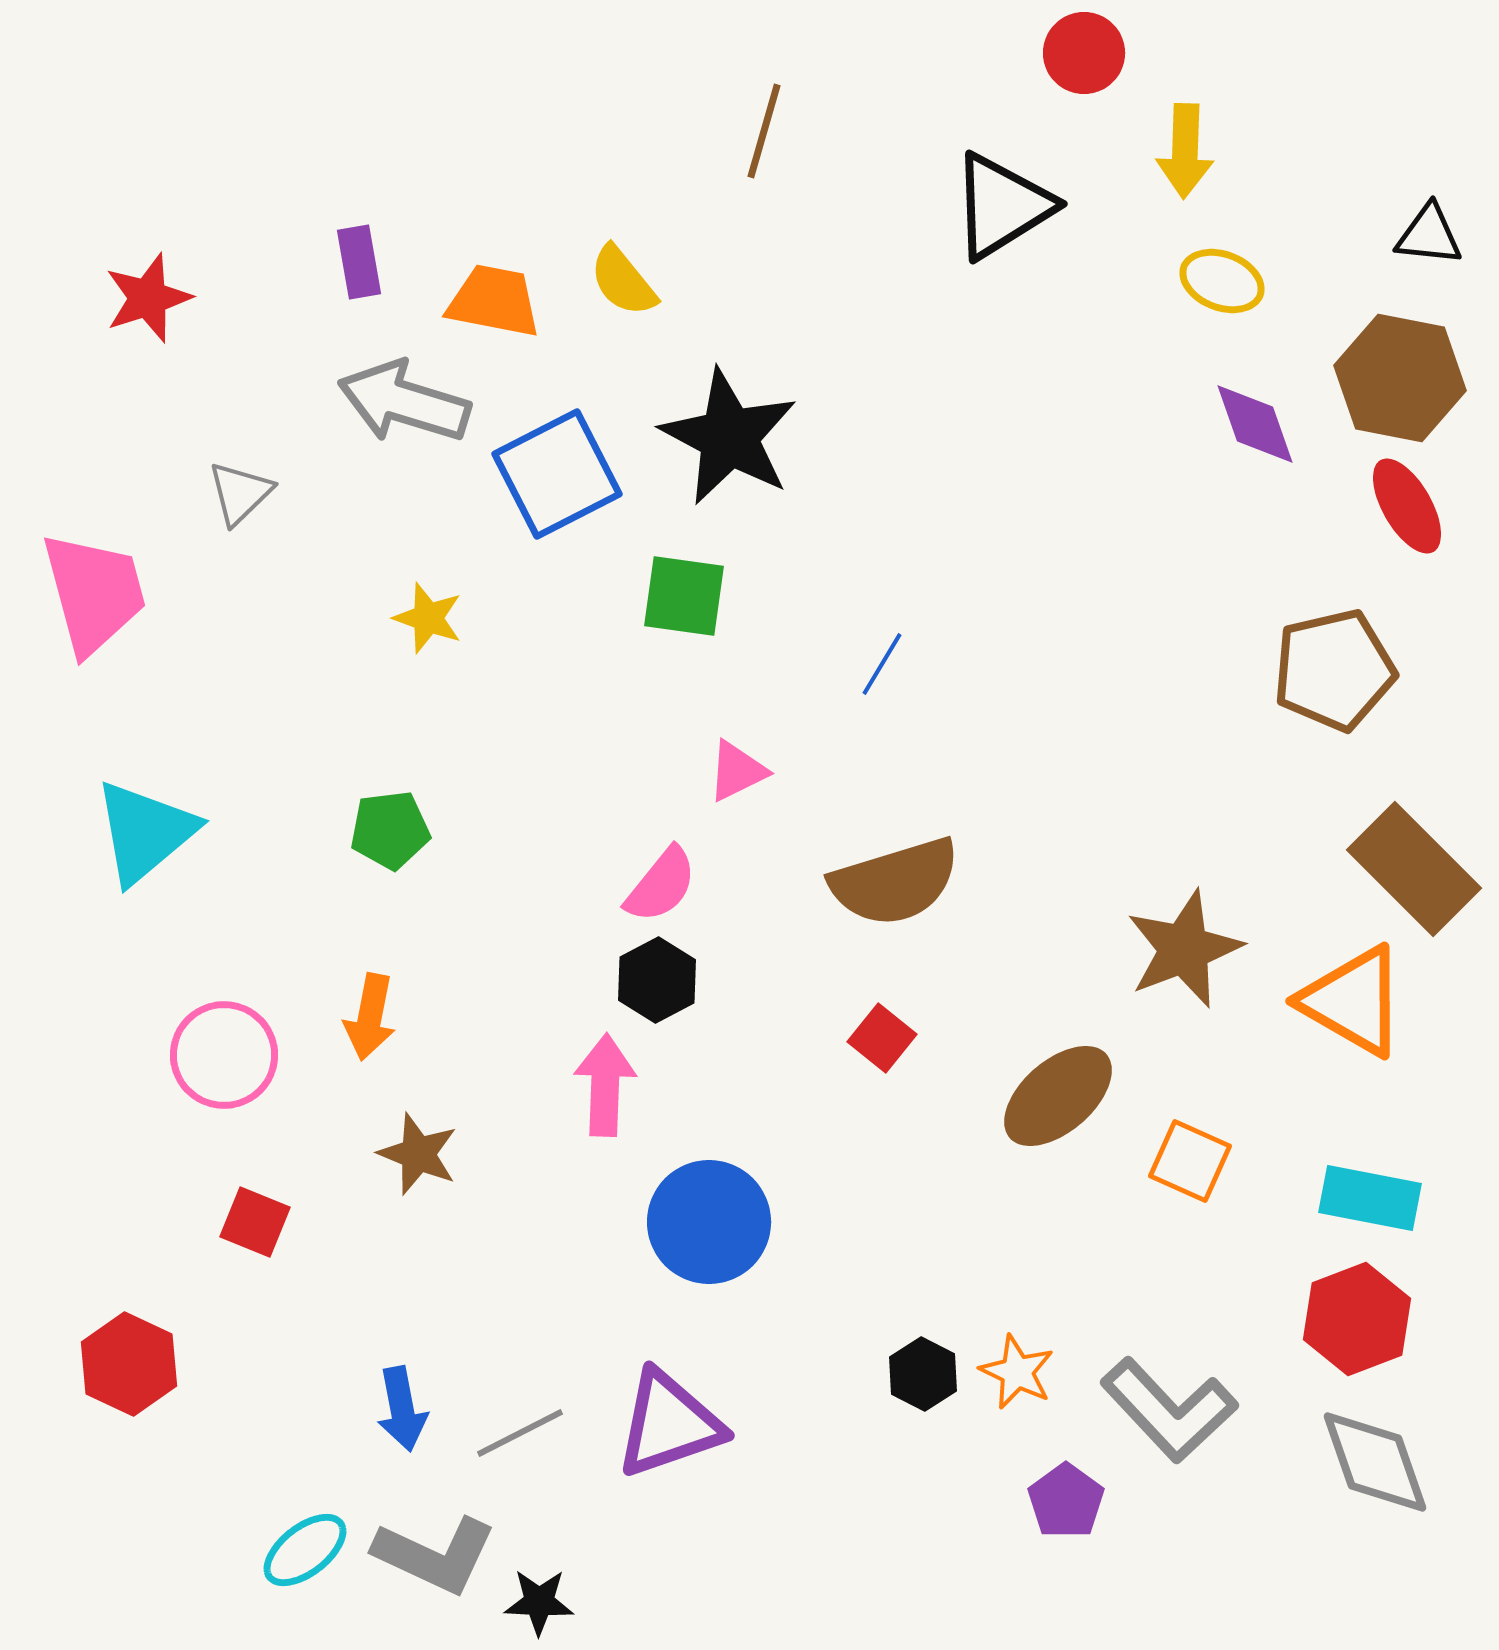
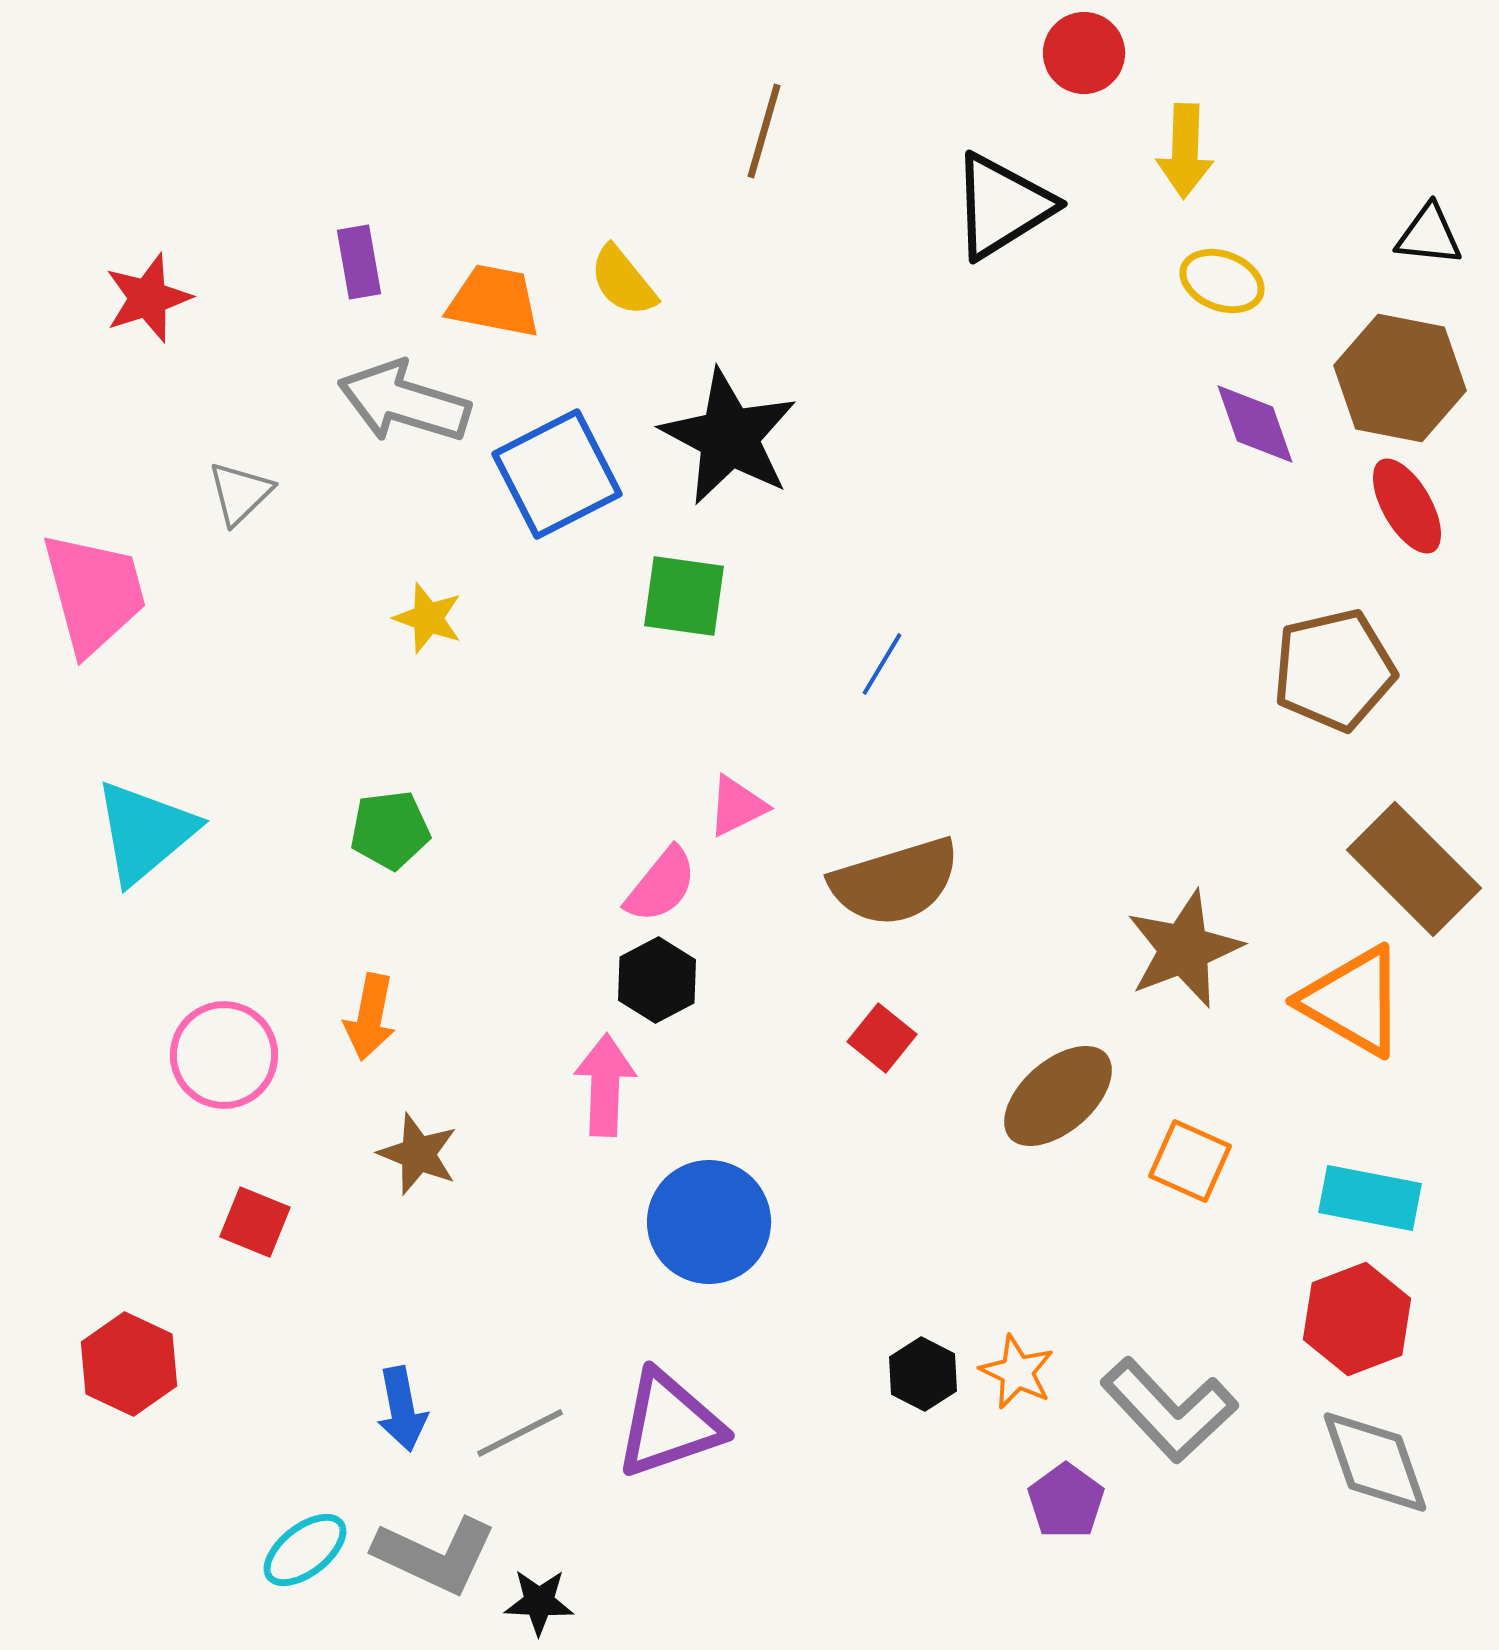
pink triangle at (737, 771): moved 35 px down
